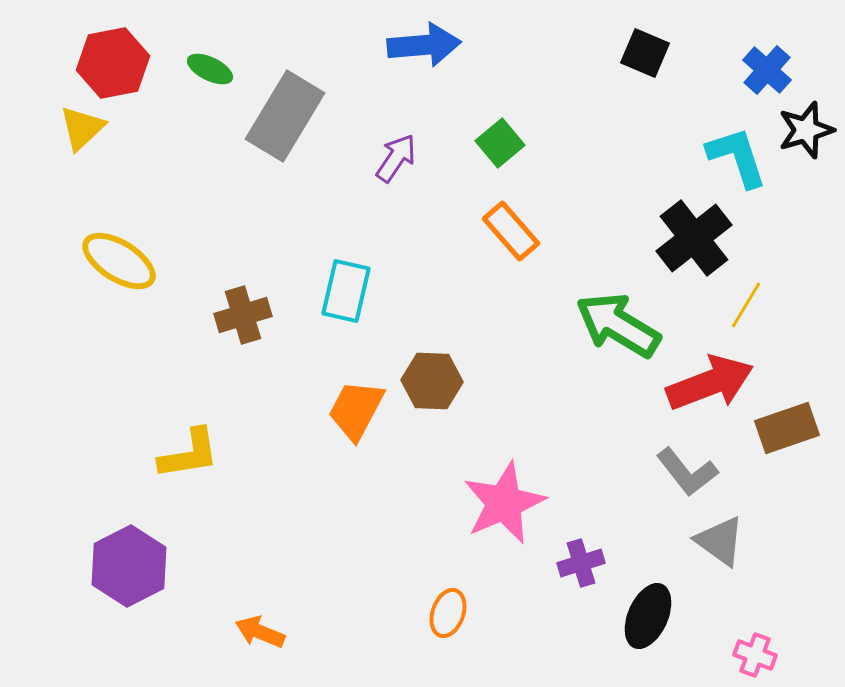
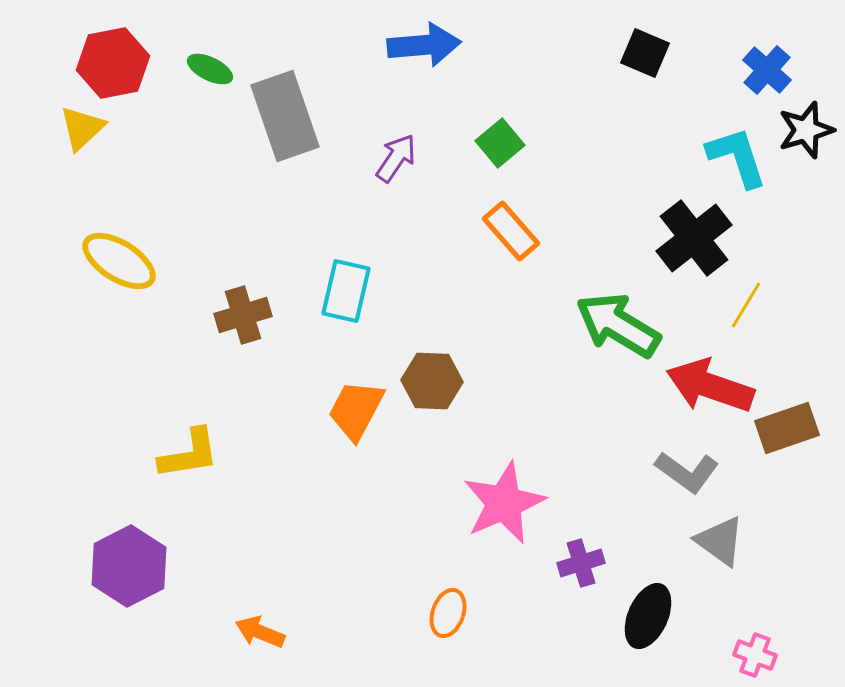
gray rectangle: rotated 50 degrees counterclockwise
red arrow: moved 3 px down; rotated 140 degrees counterclockwise
gray L-shape: rotated 16 degrees counterclockwise
